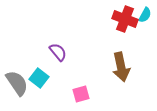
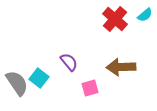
cyan semicircle: rotated 21 degrees clockwise
red cross: moved 10 px left; rotated 20 degrees clockwise
purple semicircle: moved 11 px right, 10 px down
brown arrow: rotated 100 degrees clockwise
pink square: moved 9 px right, 6 px up
